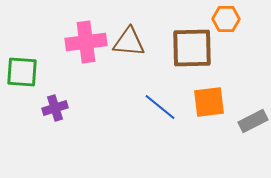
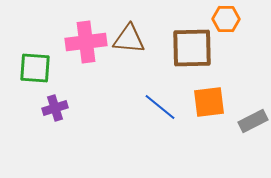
brown triangle: moved 3 px up
green square: moved 13 px right, 4 px up
